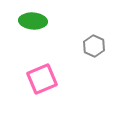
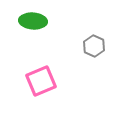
pink square: moved 1 px left, 2 px down
